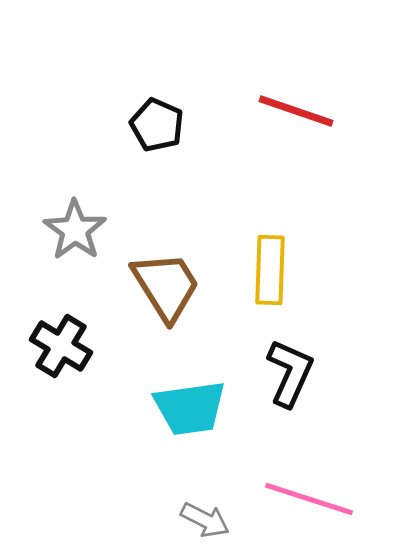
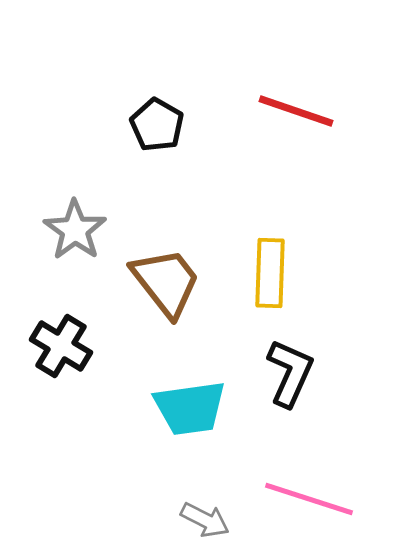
black pentagon: rotated 6 degrees clockwise
yellow rectangle: moved 3 px down
brown trapezoid: moved 4 px up; rotated 6 degrees counterclockwise
